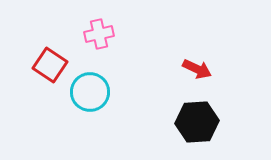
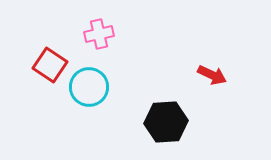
red arrow: moved 15 px right, 6 px down
cyan circle: moved 1 px left, 5 px up
black hexagon: moved 31 px left
